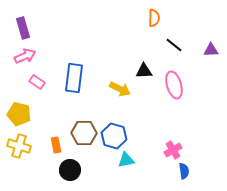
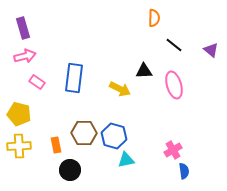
purple triangle: rotated 42 degrees clockwise
pink arrow: rotated 10 degrees clockwise
yellow cross: rotated 20 degrees counterclockwise
